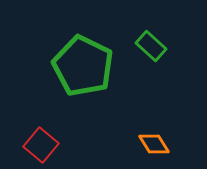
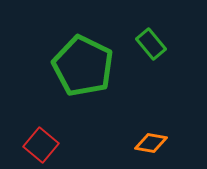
green rectangle: moved 2 px up; rotated 8 degrees clockwise
orange diamond: moved 3 px left, 1 px up; rotated 48 degrees counterclockwise
